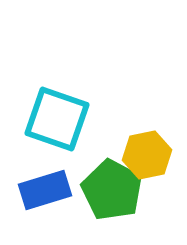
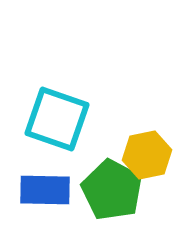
blue rectangle: rotated 18 degrees clockwise
